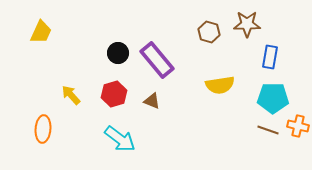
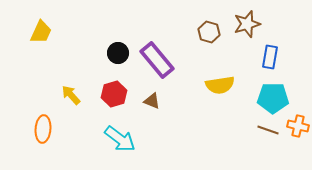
brown star: rotated 16 degrees counterclockwise
